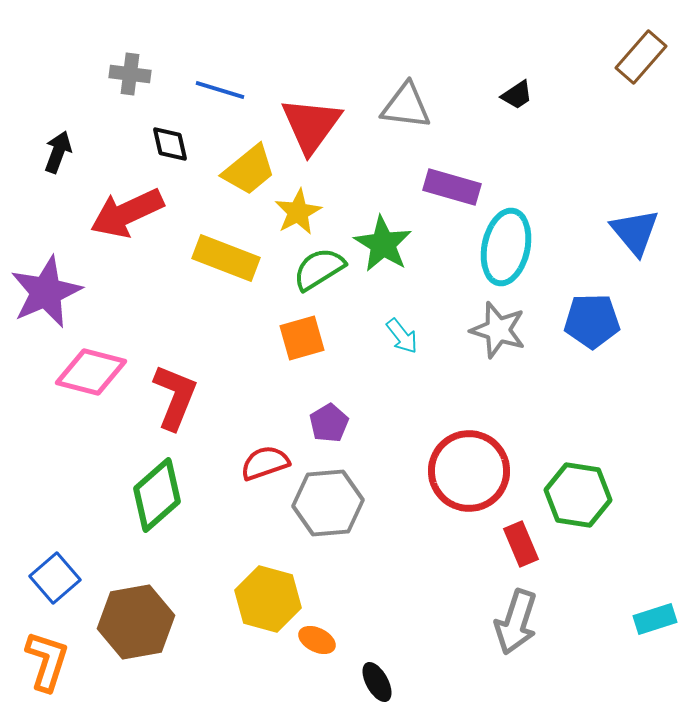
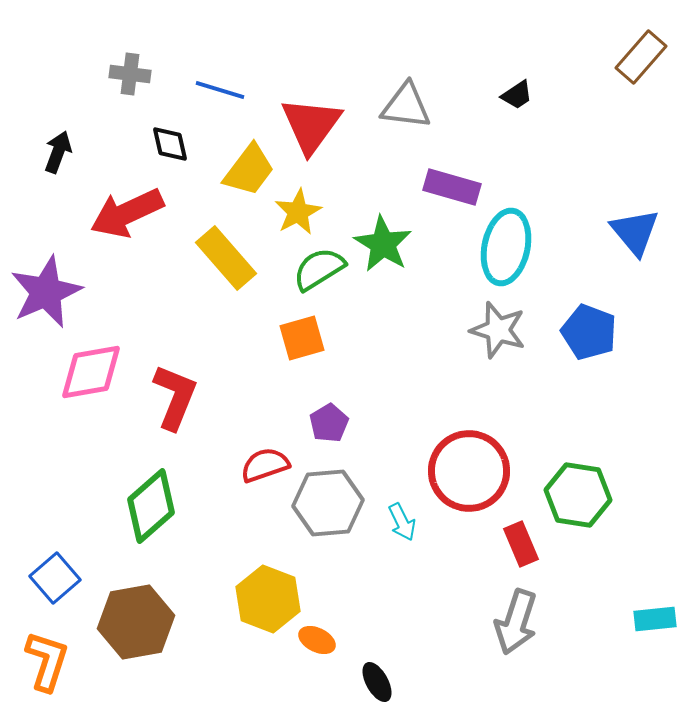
yellow trapezoid: rotated 14 degrees counterclockwise
yellow rectangle: rotated 28 degrees clockwise
blue pentagon: moved 3 px left, 11 px down; rotated 22 degrees clockwise
cyan arrow: moved 186 px down; rotated 12 degrees clockwise
pink diamond: rotated 24 degrees counterclockwise
red semicircle: moved 2 px down
green diamond: moved 6 px left, 11 px down
yellow hexagon: rotated 6 degrees clockwise
cyan rectangle: rotated 12 degrees clockwise
